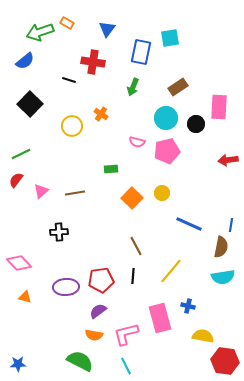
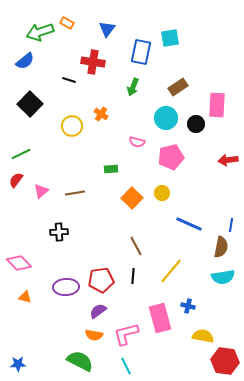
pink rectangle at (219, 107): moved 2 px left, 2 px up
pink pentagon at (167, 151): moved 4 px right, 6 px down
